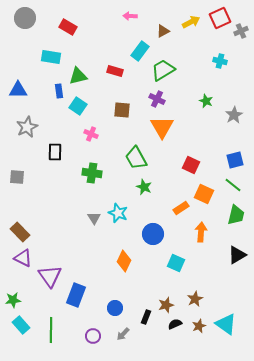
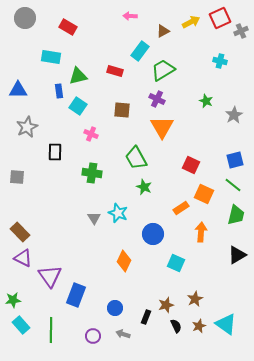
black semicircle at (175, 324): moved 1 px right, 2 px down; rotated 88 degrees clockwise
gray arrow at (123, 334): rotated 64 degrees clockwise
